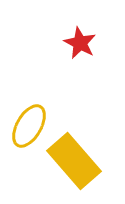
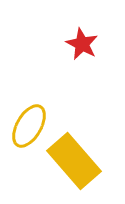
red star: moved 2 px right, 1 px down
